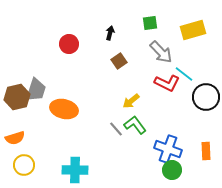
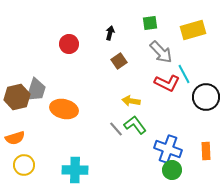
cyan line: rotated 24 degrees clockwise
yellow arrow: rotated 48 degrees clockwise
